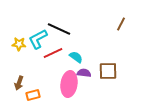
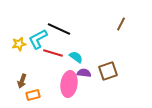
yellow star: rotated 16 degrees counterclockwise
red line: rotated 42 degrees clockwise
brown square: rotated 18 degrees counterclockwise
brown arrow: moved 3 px right, 2 px up
